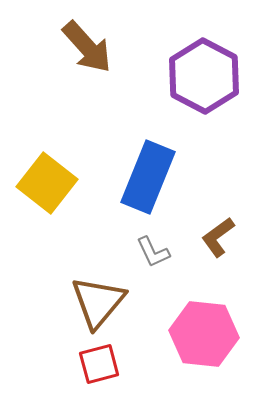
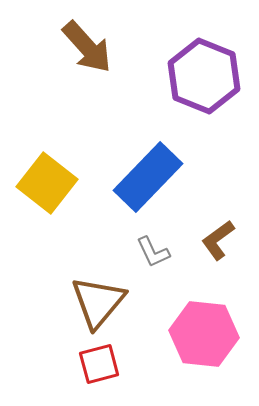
purple hexagon: rotated 6 degrees counterclockwise
blue rectangle: rotated 22 degrees clockwise
brown L-shape: moved 3 px down
